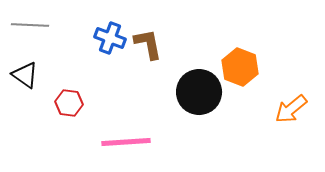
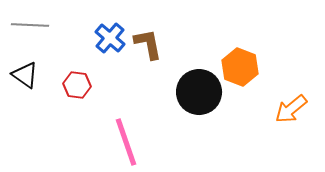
blue cross: rotated 20 degrees clockwise
red hexagon: moved 8 px right, 18 px up
pink line: rotated 75 degrees clockwise
